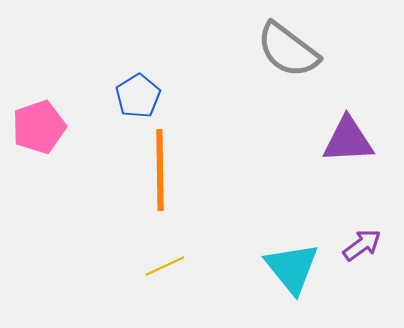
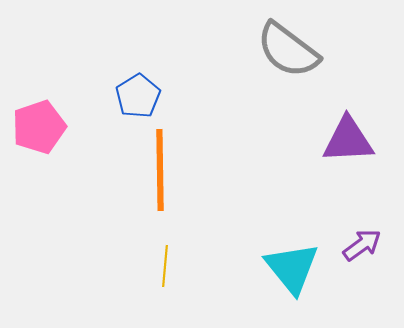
yellow line: rotated 60 degrees counterclockwise
